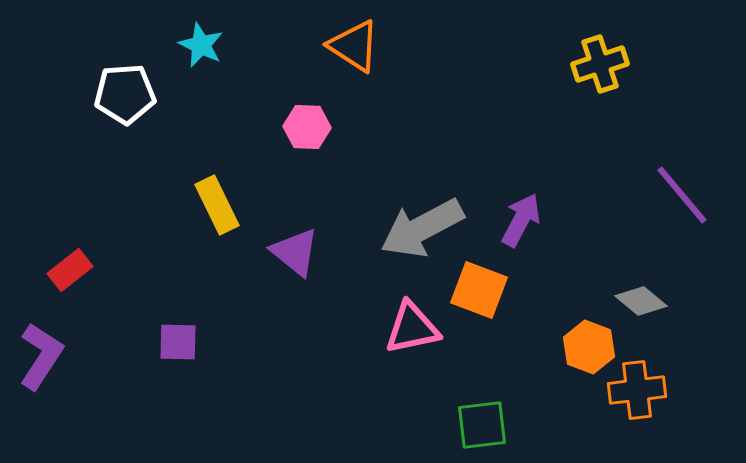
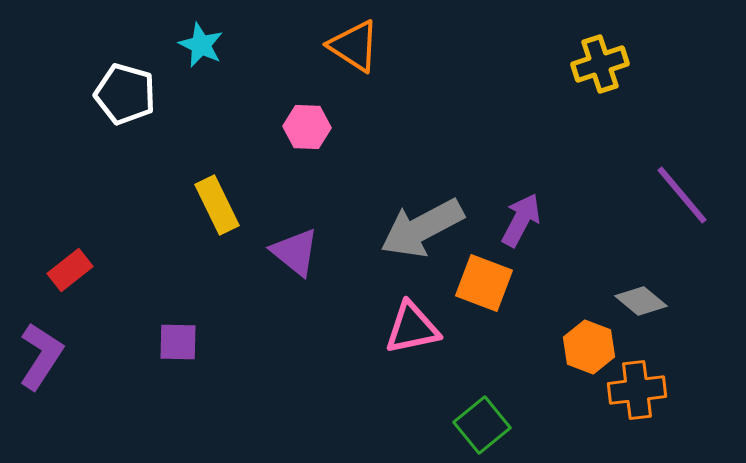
white pentagon: rotated 20 degrees clockwise
orange square: moved 5 px right, 7 px up
green square: rotated 32 degrees counterclockwise
